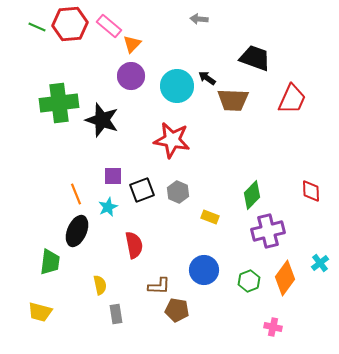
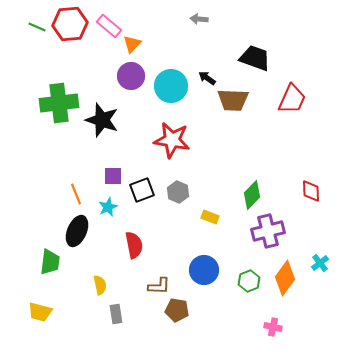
cyan circle: moved 6 px left
